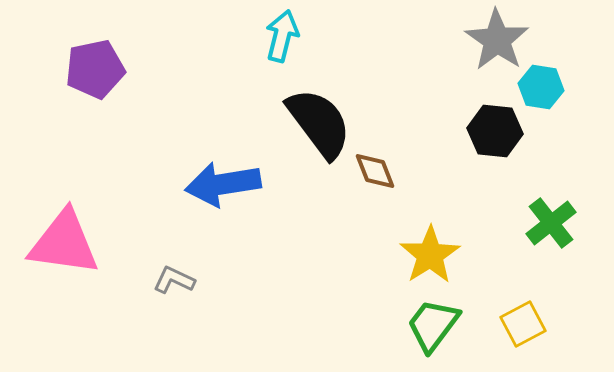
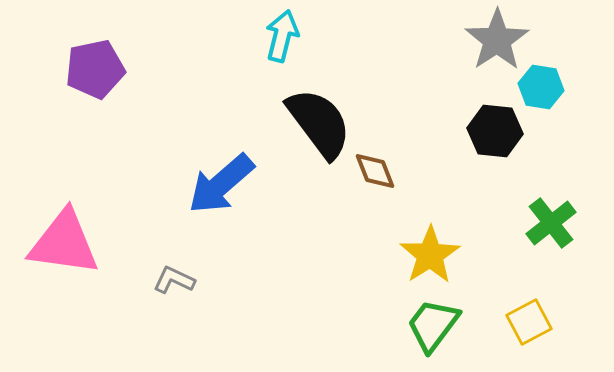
gray star: rotated 4 degrees clockwise
blue arrow: moved 2 px left; rotated 32 degrees counterclockwise
yellow square: moved 6 px right, 2 px up
